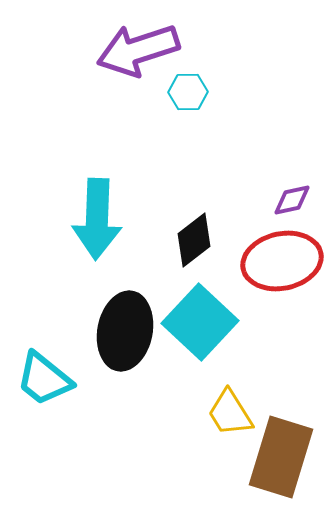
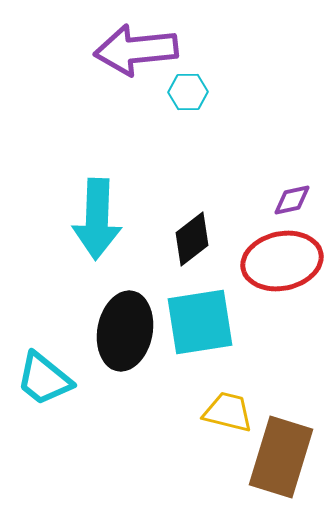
purple arrow: moved 2 px left; rotated 12 degrees clockwise
black diamond: moved 2 px left, 1 px up
cyan square: rotated 38 degrees clockwise
yellow trapezoid: moved 2 px left, 1 px up; rotated 136 degrees clockwise
